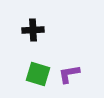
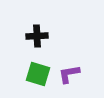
black cross: moved 4 px right, 6 px down
